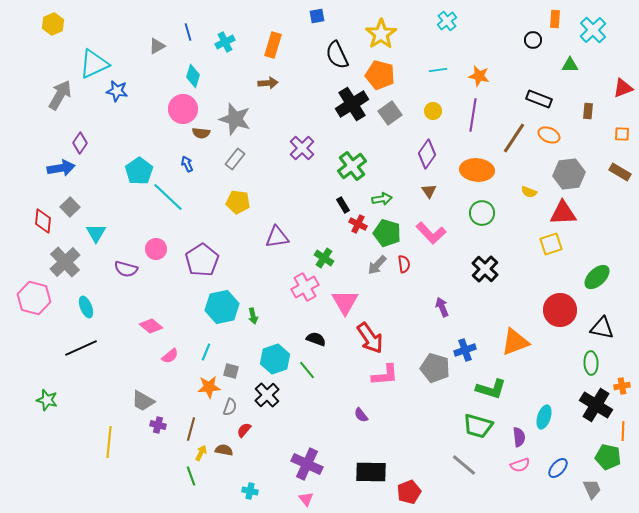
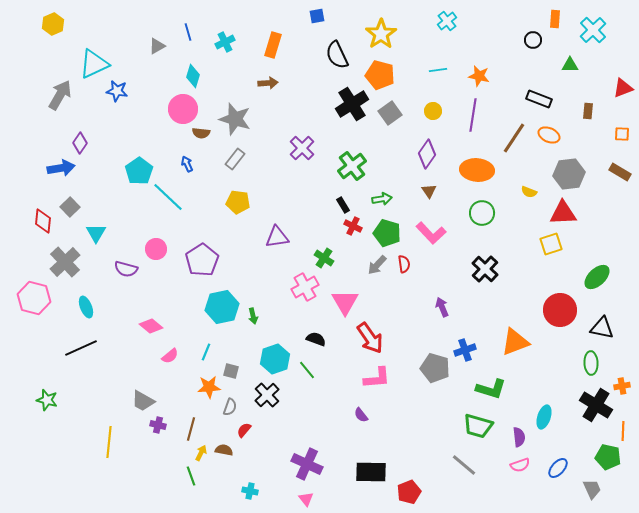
red cross at (358, 224): moved 5 px left, 2 px down
pink L-shape at (385, 375): moved 8 px left, 3 px down
